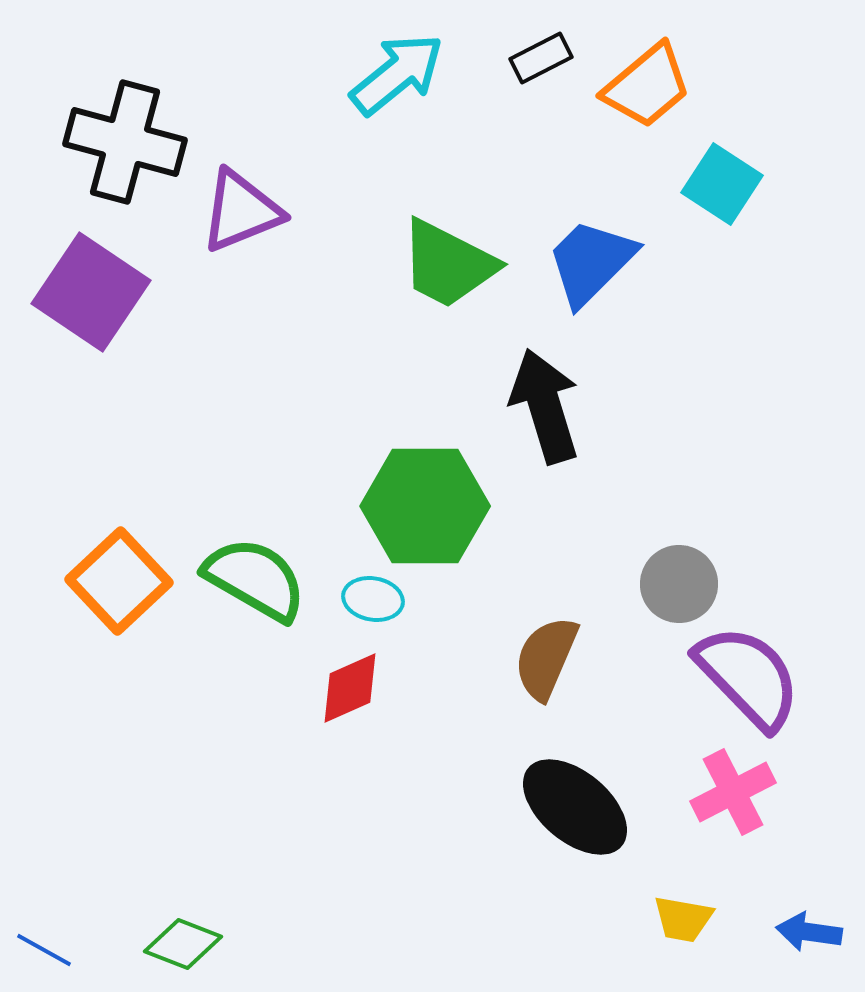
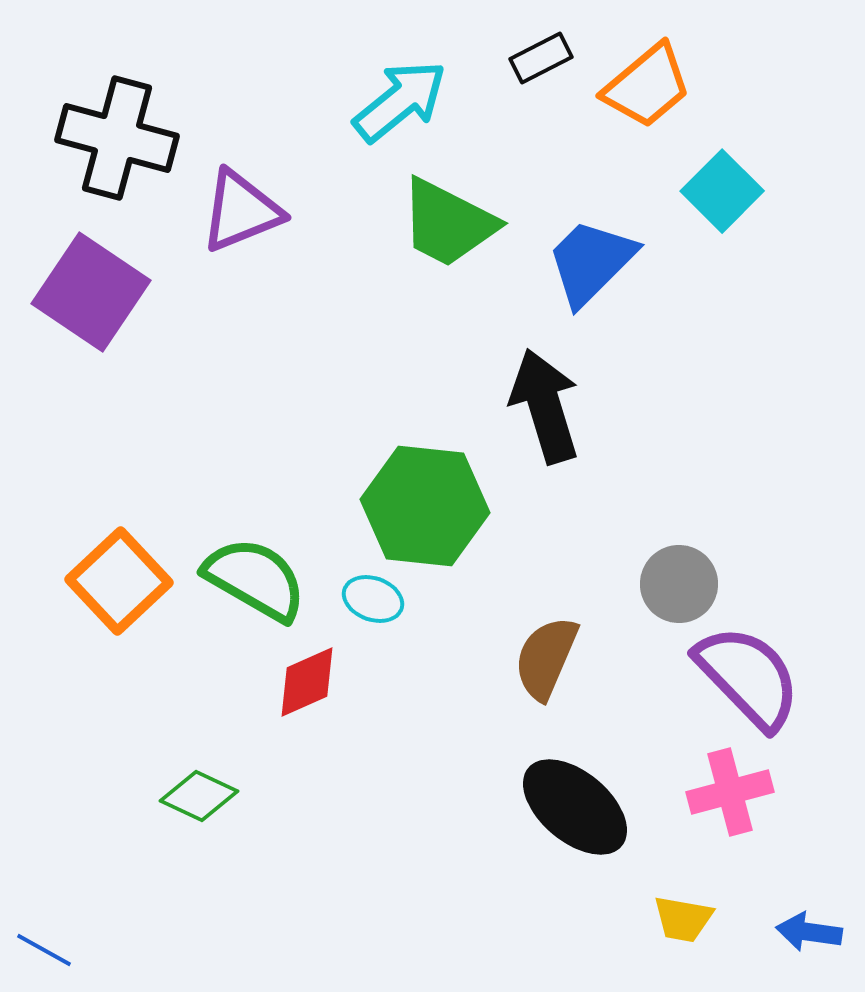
cyan arrow: moved 3 px right, 27 px down
black cross: moved 8 px left, 4 px up
cyan square: moved 7 px down; rotated 12 degrees clockwise
green trapezoid: moved 41 px up
green hexagon: rotated 6 degrees clockwise
cyan ellipse: rotated 10 degrees clockwise
red diamond: moved 43 px left, 6 px up
pink cross: moved 3 px left; rotated 12 degrees clockwise
green diamond: moved 16 px right, 148 px up; rotated 4 degrees clockwise
